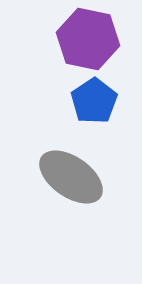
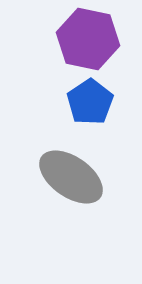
blue pentagon: moved 4 px left, 1 px down
